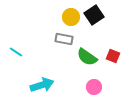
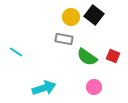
black square: rotated 18 degrees counterclockwise
cyan arrow: moved 2 px right, 3 px down
